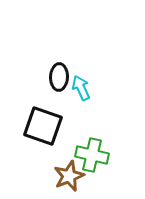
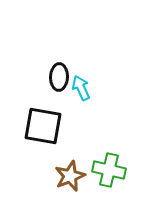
black square: rotated 9 degrees counterclockwise
green cross: moved 17 px right, 15 px down
brown star: moved 1 px right
